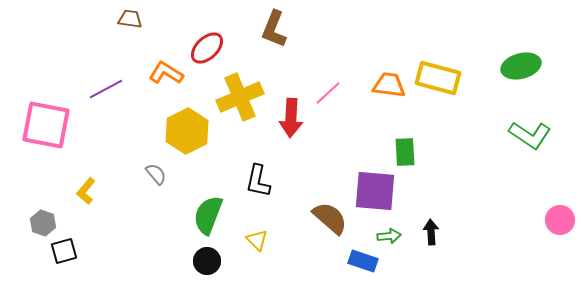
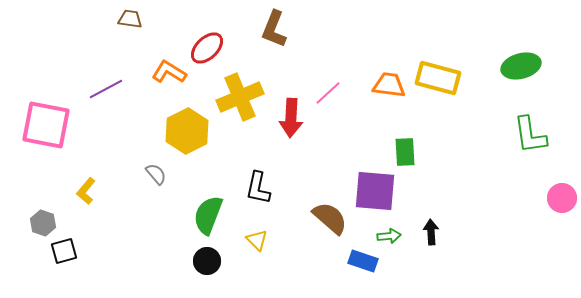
orange L-shape: moved 3 px right, 1 px up
green L-shape: rotated 48 degrees clockwise
black L-shape: moved 7 px down
pink circle: moved 2 px right, 22 px up
